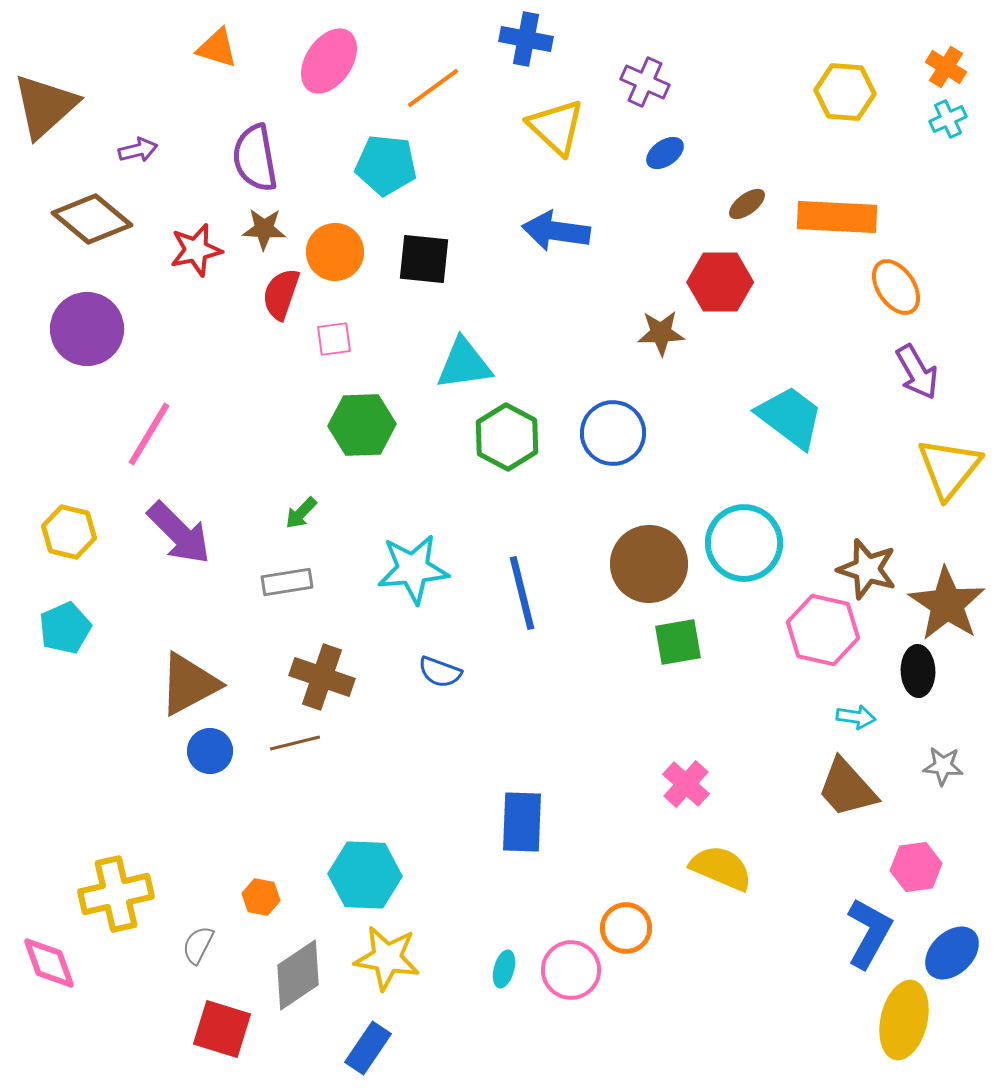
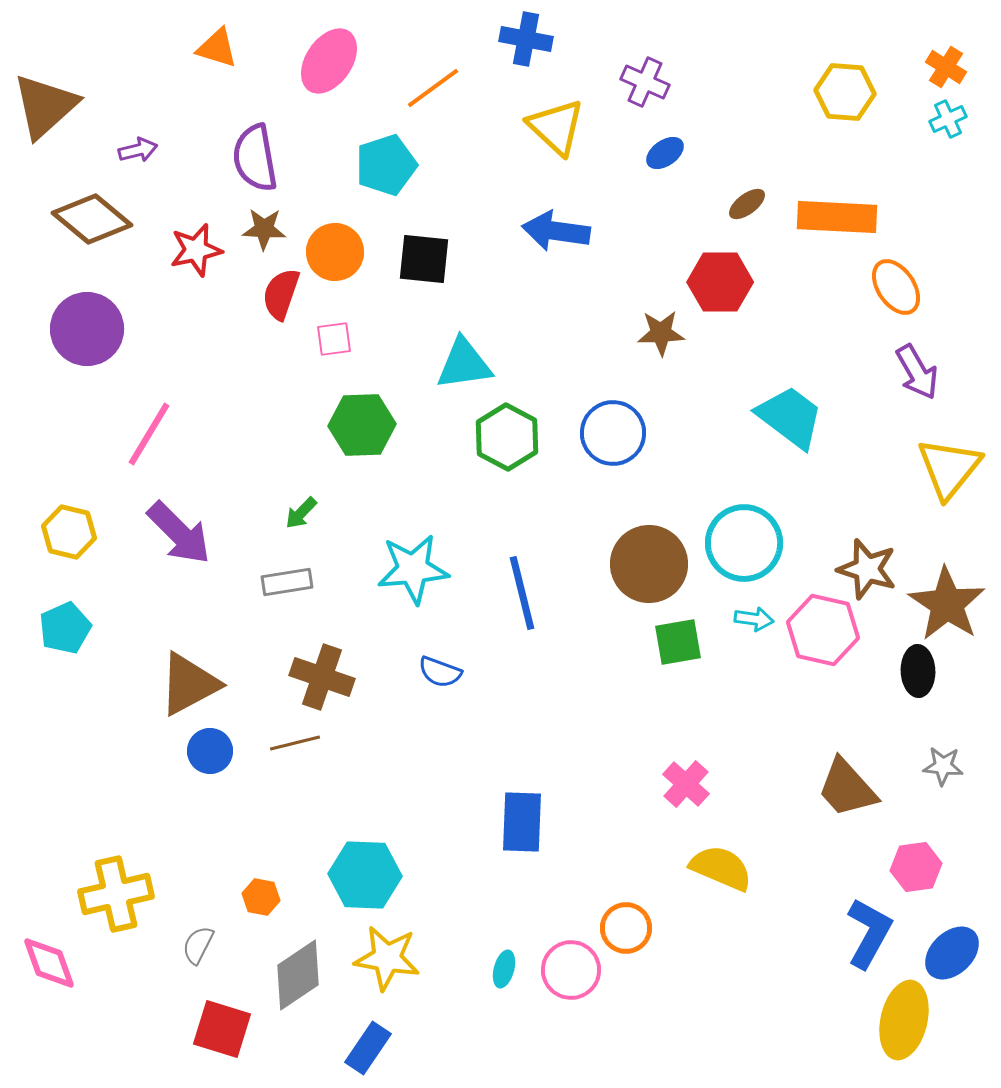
cyan pentagon at (386, 165): rotated 24 degrees counterclockwise
cyan arrow at (856, 717): moved 102 px left, 98 px up
